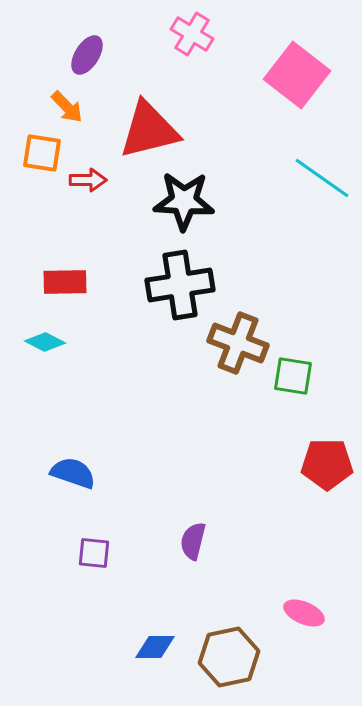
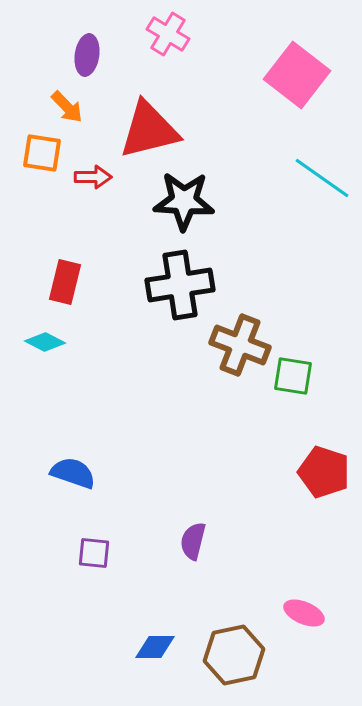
pink cross: moved 24 px left
purple ellipse: rotated 24 degrees counterclockwise
red arrow: moved 5 px right, 3 px up
red rectangle: rotated 75 degrees counterclockwise
brown cross: moved 2 px right, 2 px down
red pentagon: moved 3 px left, 8 px down; rotated 18 degrees clockwise
brown hexagon: moved 5 px right, 2 px up
